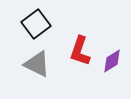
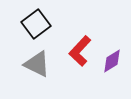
red L-shape: rotated 24 degrees clockwise
